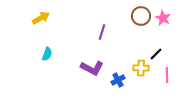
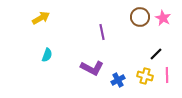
brown circle: moved 1 px left, 1 px down
purple line: rotated 28 degrees counterclockwise
cyan semicircle: moved 1 px down
yellow cross: moved 4 px right, 8 px down; rotated 14 degrees clockwise
